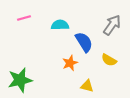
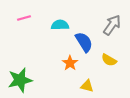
orange star: rotated 14 degrees counterclockwise
